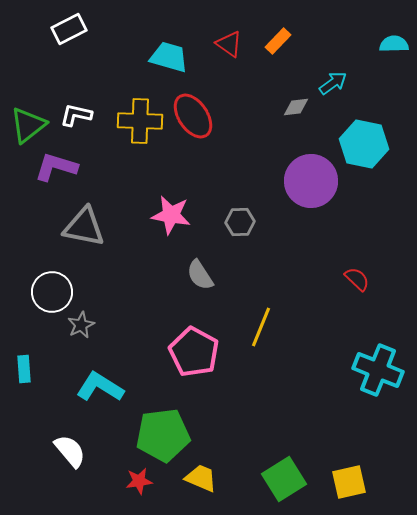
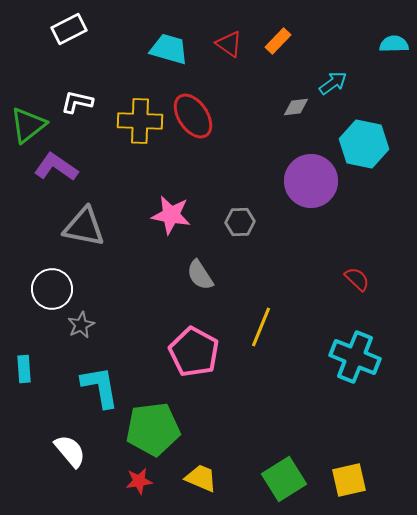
cyan trapezoid: moved 8 px up
white L-shape: moved 1 px right, 13 px up
purple L-shape: rotated 18 degrees clockwise
white circle: moved 3 px up
cyan cross: moved 23 px left, 13 px up
cyan L-shape: rotated 48 degrees clockwise
green pentagon: moved 10 px left, 6 px up
yellow square: moved 2 px up
